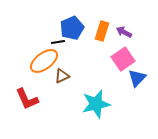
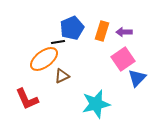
purple arrow: rotated 28 degrees counterclockwise
orange ellipse: moved 2 px up
